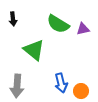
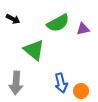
black arrow: rotated 56 degrees counterclockwise
green semicircle: moved 1 px up; rotated 60 degrees counterclockwise
gray arrow: moved 1 px left, 3 px up
